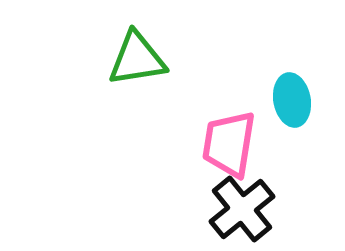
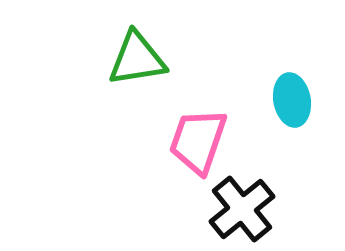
pink trapezoid: moved 31 px left, 3 px up; rotated 10 degrees clockwise
